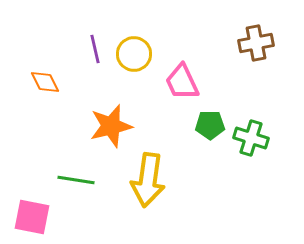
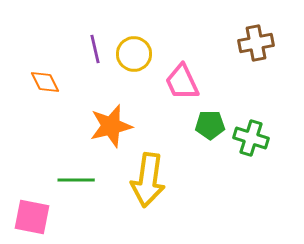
green line: rotated 9 degrees counterclockwise
